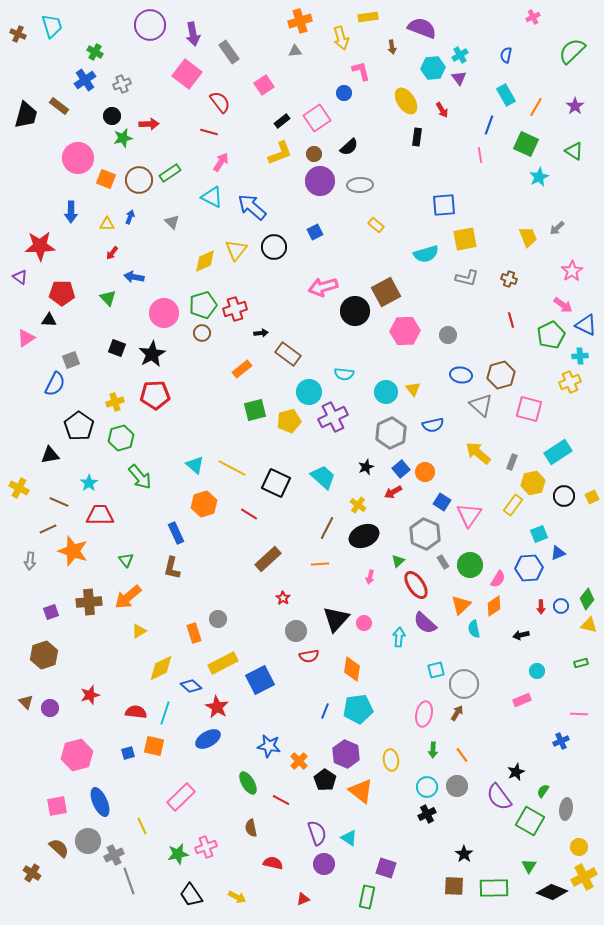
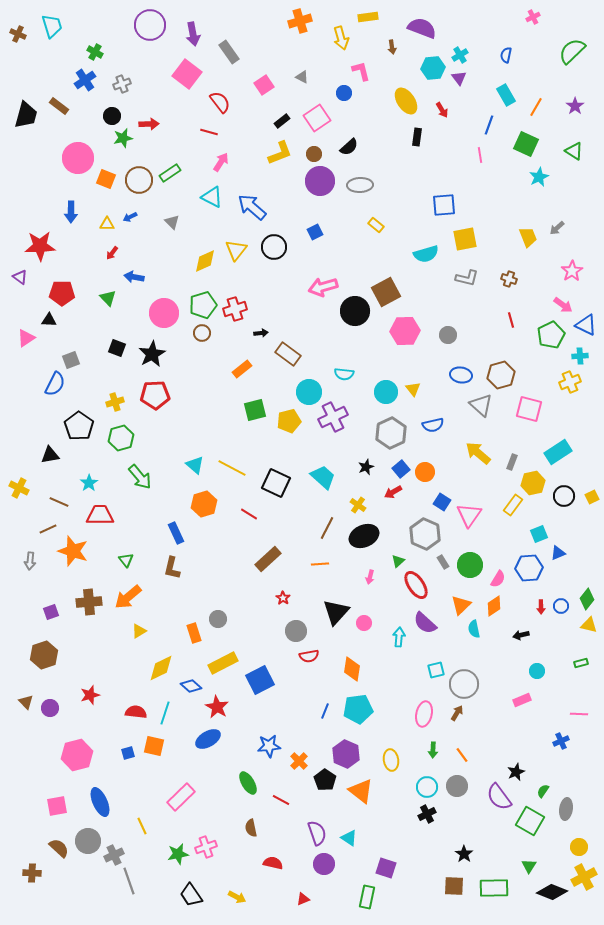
gray triangle at (295, 51): moved 7 px right, 26 px down; rotated 32 degrees clockwise
blue arrow at (130, 217): rotated 136 degrees counterclockwise
black triangle at (336, 619): moved 7 px up
blue star at (269, 746): rotated 15 degrees counterclockwise
brown cross at (32, 873): rotated 30 degrees counterclockwise
